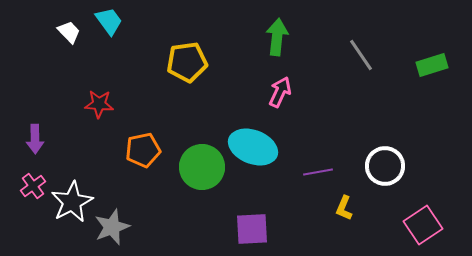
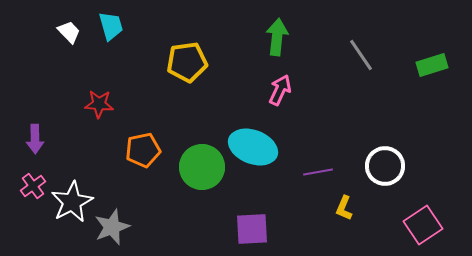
cyan trapezoid: moved 2 px right, 5 px down; rotated 20 degrees clockwise
pink arrow: moved 2 px up
